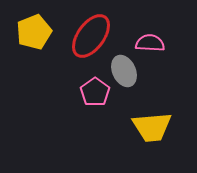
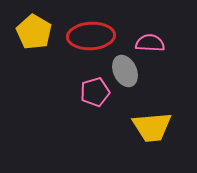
yellow pentagon: rotated 20 degrees counterclockwise
red ellipse: rotated 51 degrees clockwise
gray ellipse: moved 1 px right
pink pentagon: rotated 20 degrees clockwise
